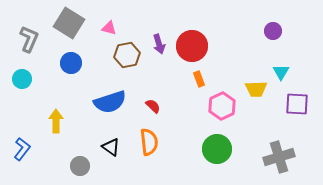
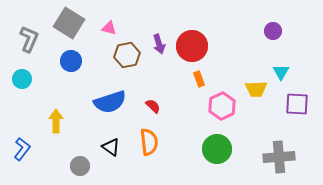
blue circle: moved 2 px up
gray cross: rotated 12 degrees clockwise
